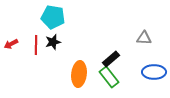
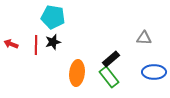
red arrow: rotated 48 degrees clockwise
orange ellipse: moved 2 px left, 1 px up
